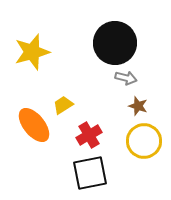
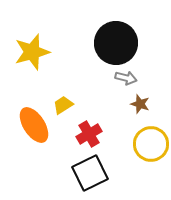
black circle: moved 1 px right
brown star: moved 2 px right, 2 px up
orange ellipse: rotated 6 degrees clockwise
red cross: moved 1 px up
yellow circle: moved 7 px right, 3 px down
black square: rotated 15 degrees counterclockwise
